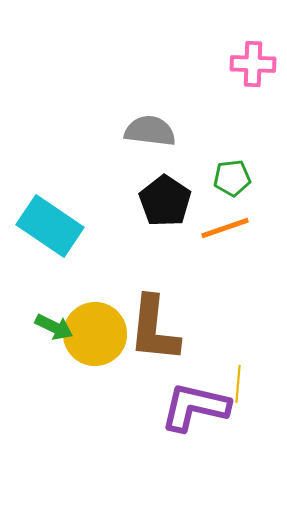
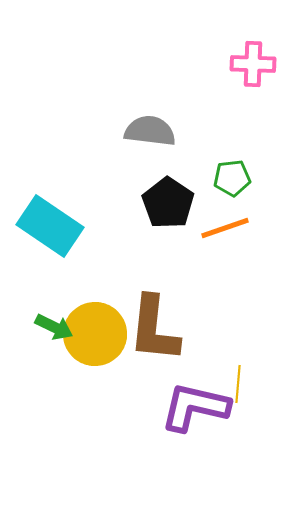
black pentagon: moved 3 px right, 2 px down
